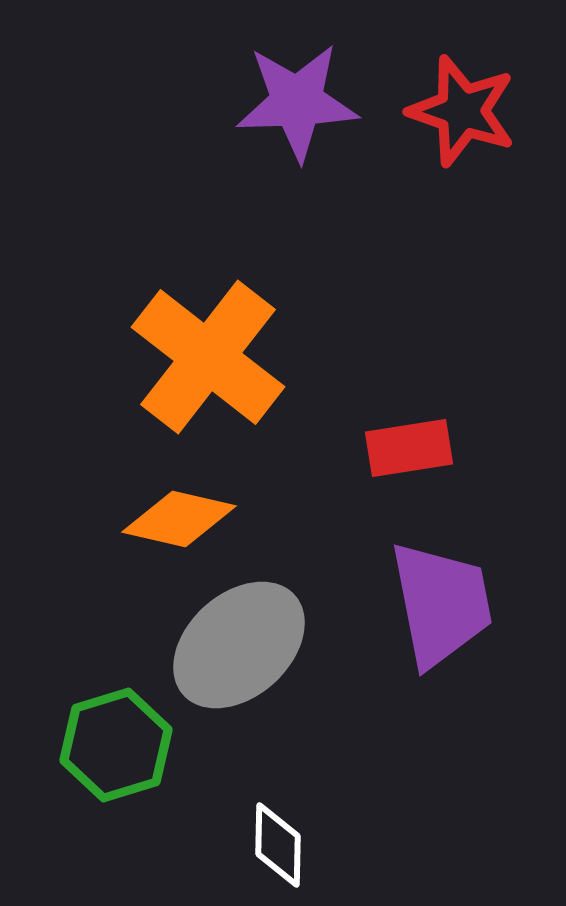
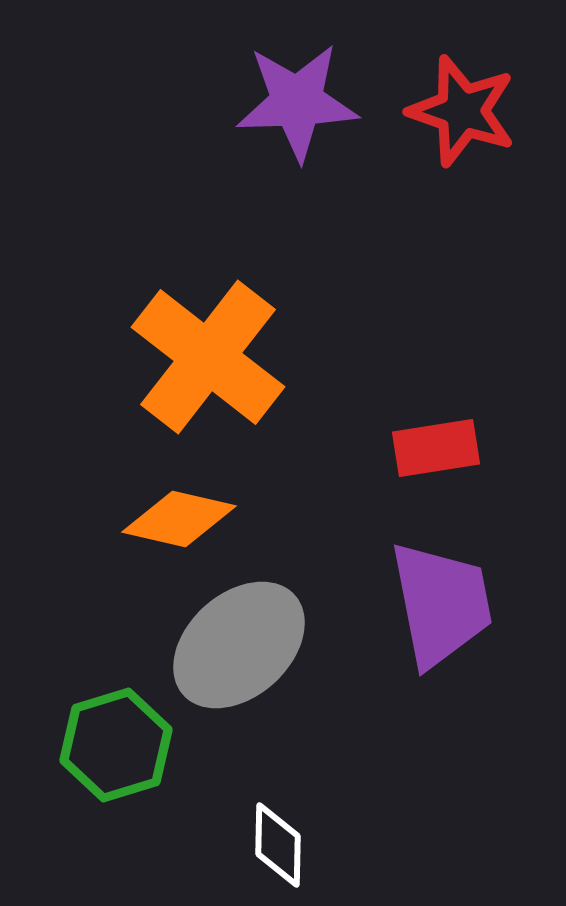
red rectangle: moved 27 px right
